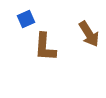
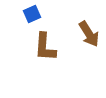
blue square: moved 6 px right, 5 px up
